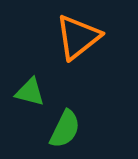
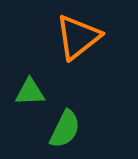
green triangle: rotated 16 degrees counterclockwise
